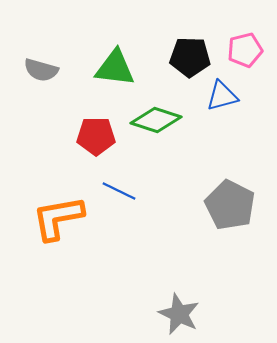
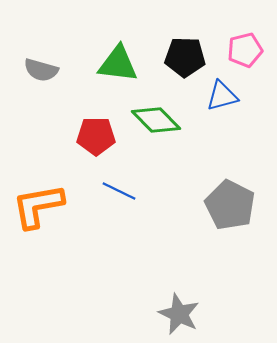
black pentagon: moved 5 px left
green triangle: moved 3 px right, 4 px up
green diamond: rotated 27 degrees clockwise
orange L-shape: moved 20 px left, 12 px up
